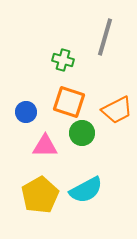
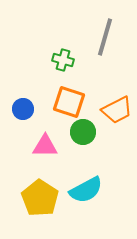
blue circle: moved 3 px left, 3 px up
green circle: moved 1 px right, 1 px up
yellow pentagon: moved 3 px down; rotated 9 degrees counterclockwise
